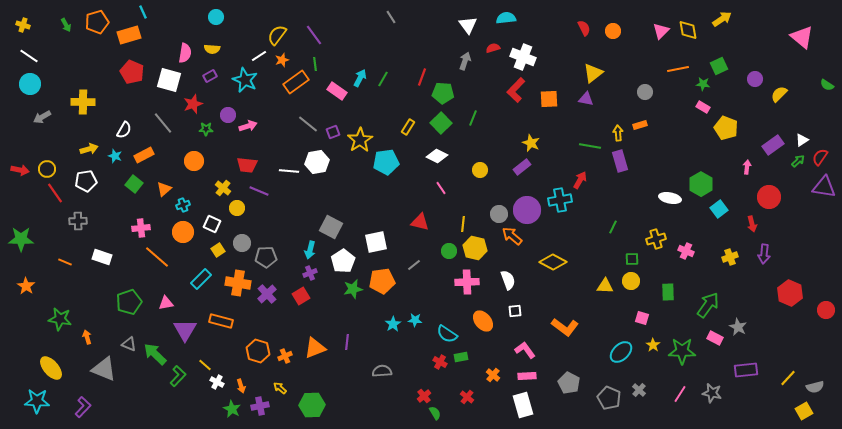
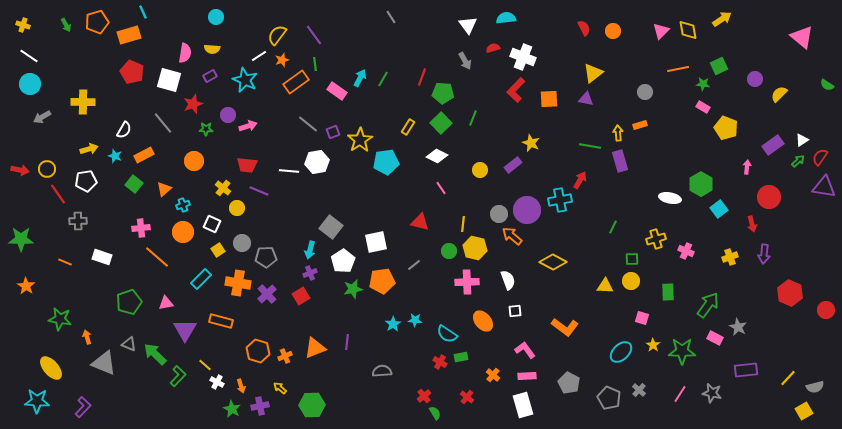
gray arrow at (465, 61): rotated 132 degrees clockwise
purple rectangle at (522, 167): moved 9 px left, 2 px up
red line at (55, 193): moved 3 px right, 1 px down
gray square at (331, 227): rotated 10 degrees clockwise
gray triangle at (104, 369): moved 6 px up
